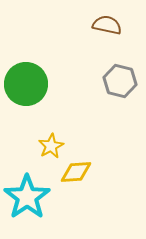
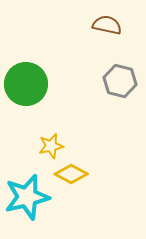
yellow star: rotated 15 degrees clockwise
yellow diamond: moved 5 px left, 2 px down; rotated 32 degrees clockwise
cyan star: rotated 21 degrees clockwise
